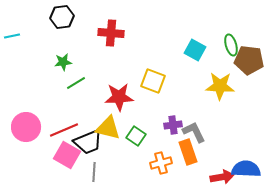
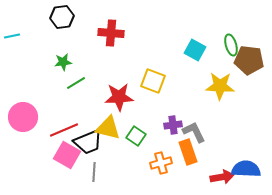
pink circle: moved 3 px left, 10 px up
